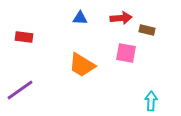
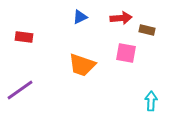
blue triangle: moved 1 px up; rotated 28 degrees counterclockwise
orange trapezoid: rotated 12 degrees counterclockwise
